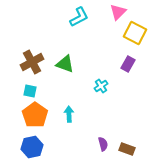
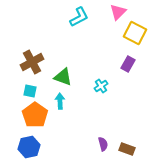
green triangle: moved 2 px left, 13 px down
cyan arrow: moved 9 px left, 13 px up
blue hexagon: moved 3 px left
